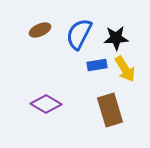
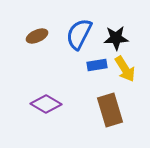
brown ellipse: moved 3 px left, 6 px down
